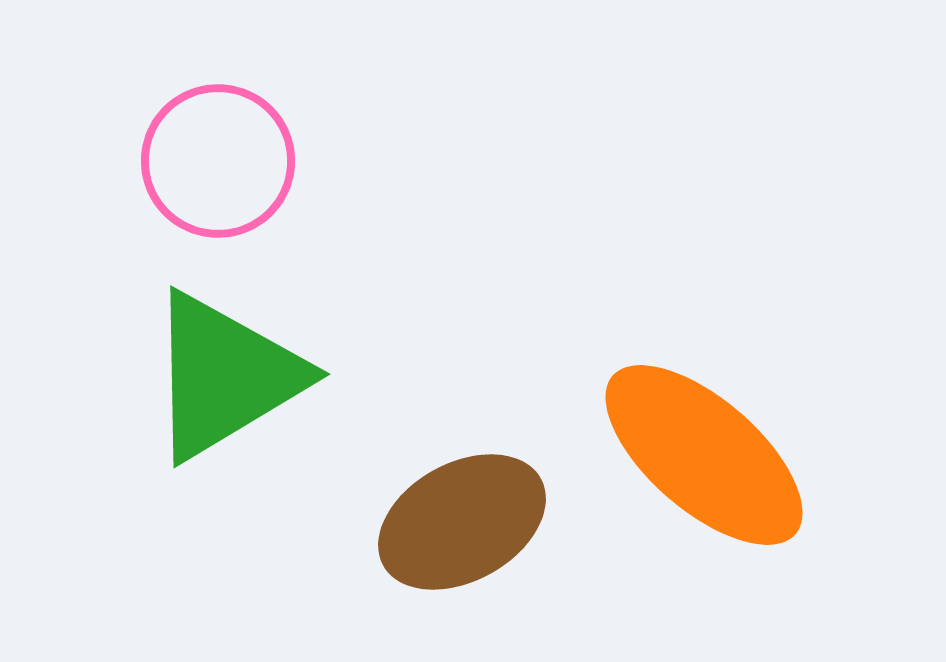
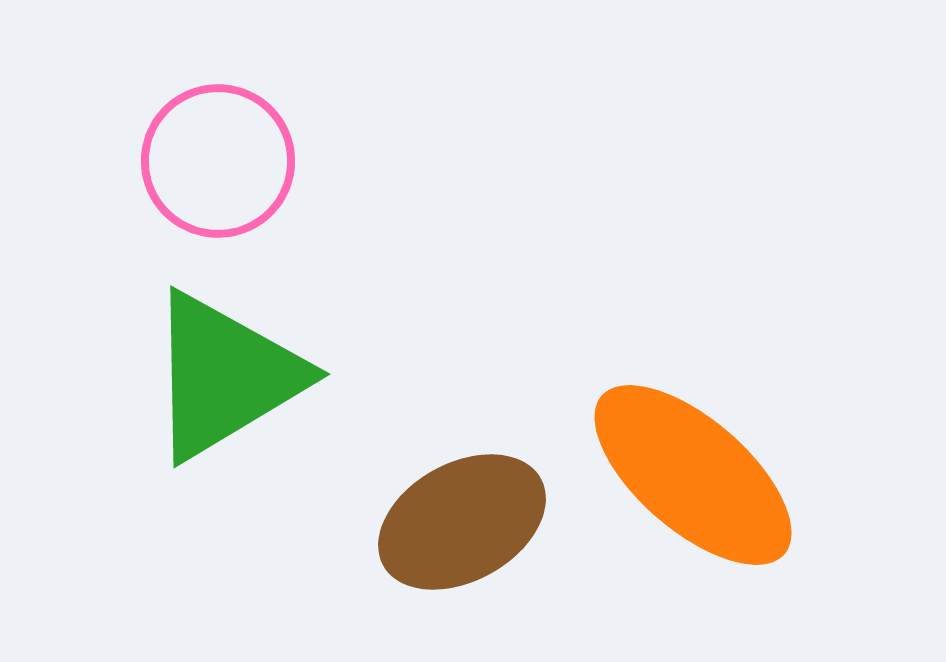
orange ellipse: moved 11 px left, 20 px down
